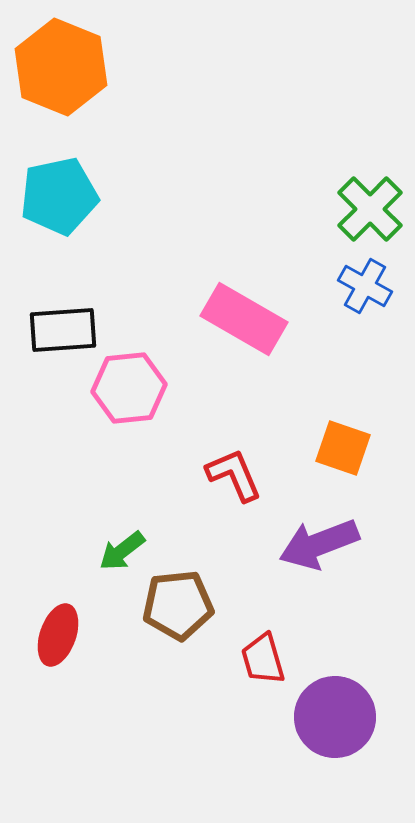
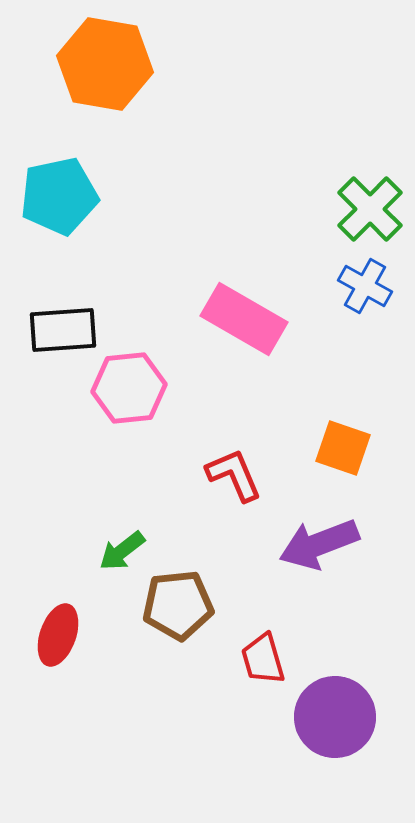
orange hexagon: moved 44 px right, 3 px up; rotated 12 degrees counterclockwise
